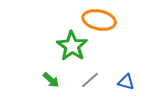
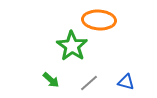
orange ellipse: rotated 8 degrees counterclockwise
gray line: moved 1 px left, 3 px down
